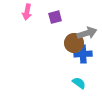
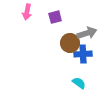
brown circle: moved 4 px left
